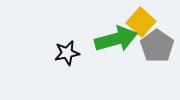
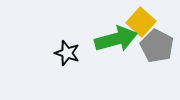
gray pentagon: rotated 8 degrees counterclockwise
black star: rotated 30 degrees clockwise
